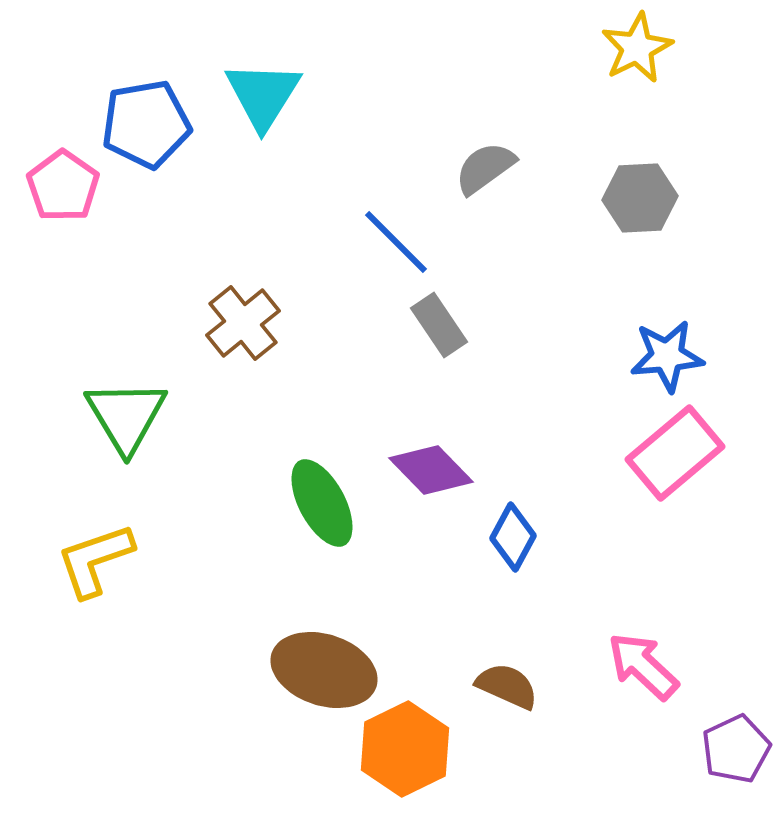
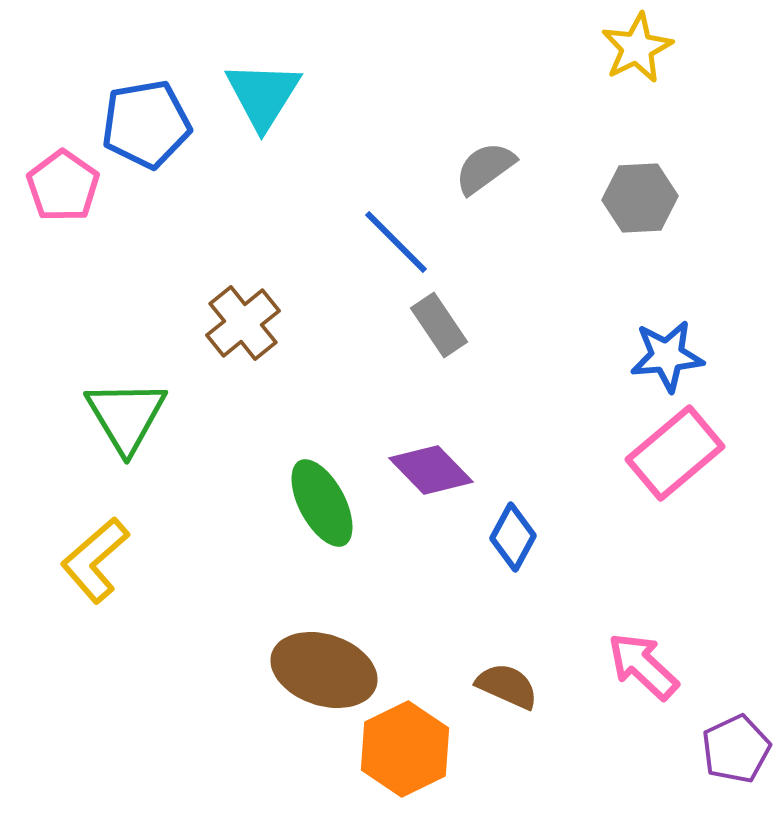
yellow L-shape: rotated 22 degrees counterclockwise
